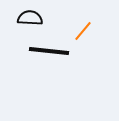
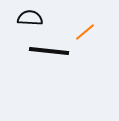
orange line: moved 2 px right, 1 px down; rotated 10 degrees clockwise
